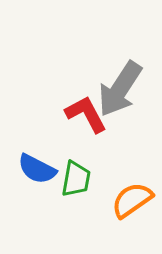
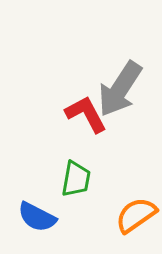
blue semicircle: moved 48 px down
orange semicircle: moved 4 px right, 15 px down
